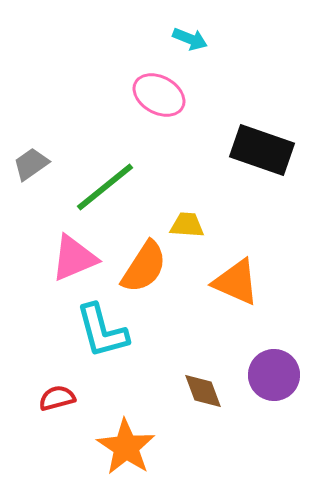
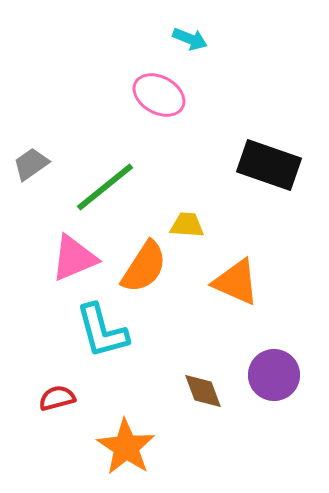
black rectangle: moved 7 px right, 15 px down
